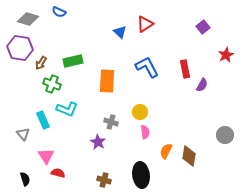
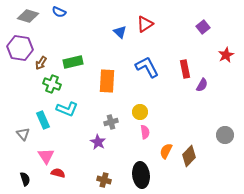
gray diamond: moved 3 px up
green rectangle: moved 1 px down
gray cross: rotated 32 degrees counterclockwise
brown diamond: rotated 35 degrees clockwise
